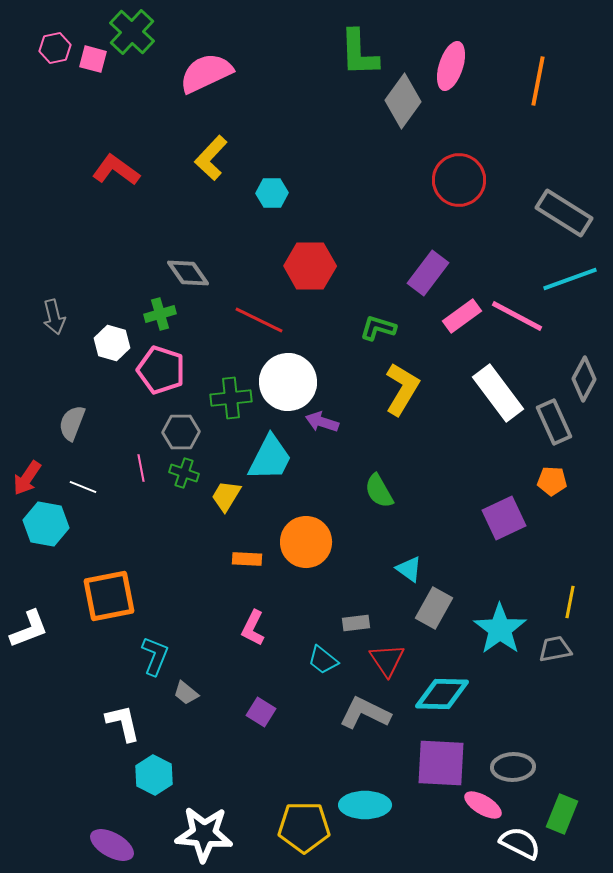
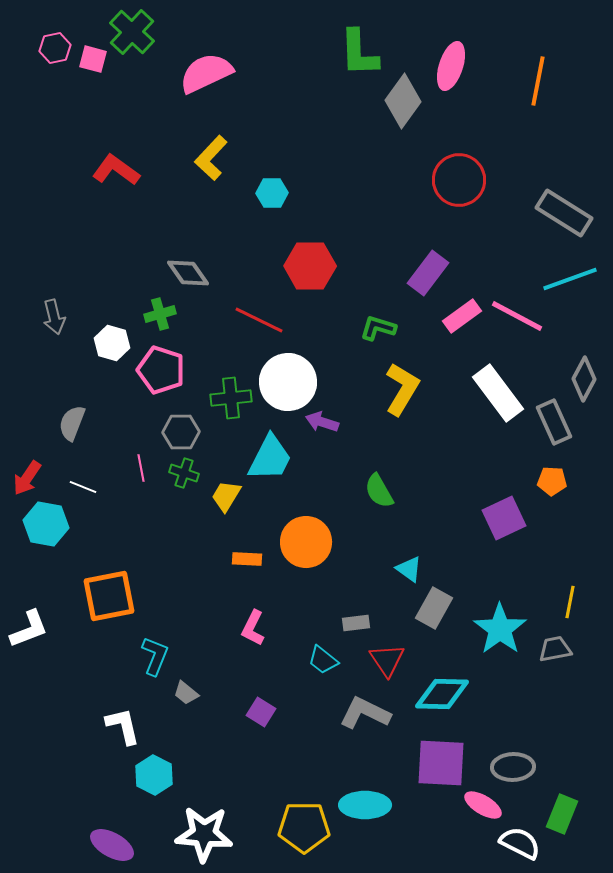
white L-shape at (123, 723): moved 3 px down
